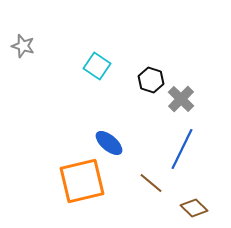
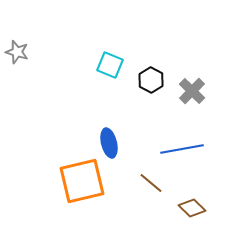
gray star: moved 6 px left, 6 px down
cyan square: moved 13 px right, 1 px up; rotated 12 degrees counterclockwise
black hexagon: rotated 10 degrees clockwise
gray cross: moved 11 px right, 8 px up
blue ellipse: rotated 36 degrees clockwise
blue line: rotated 54 degrees clockwise
brown diamond: moved 2 px left
